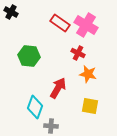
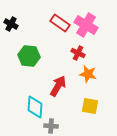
black cross: moved 12 px down
red arrow: moved 2 px up
cyan diamond: rotated 15 degrees counterclockwise
